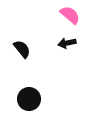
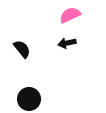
pink semicircle: rotated 65 degrees counterclockwise
